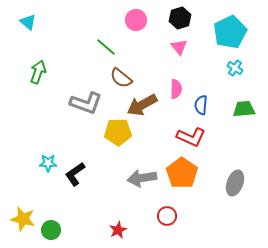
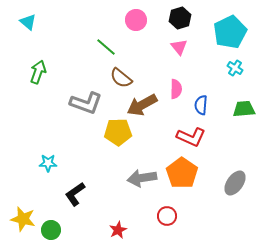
black L-shape: moved 20 px down
gray ellipse: rotated 15 degrees clockwise
